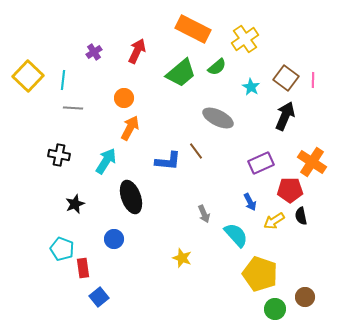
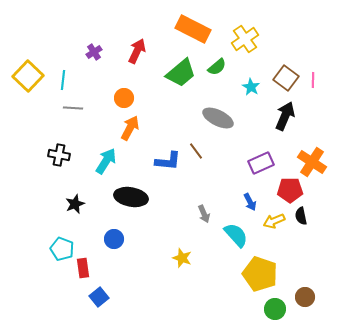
black ellipse: rotated 60 degrees counterclockwise
yellow arrow: rotated 10 degrees clockwise
